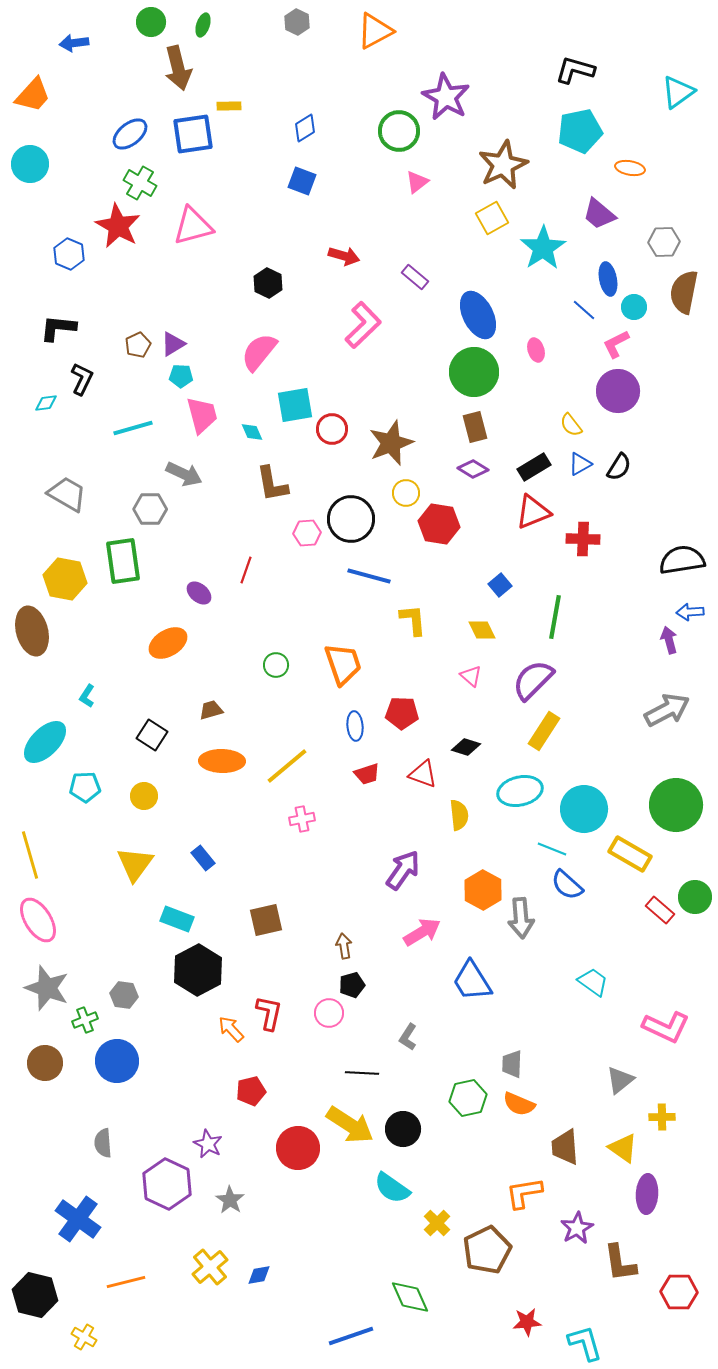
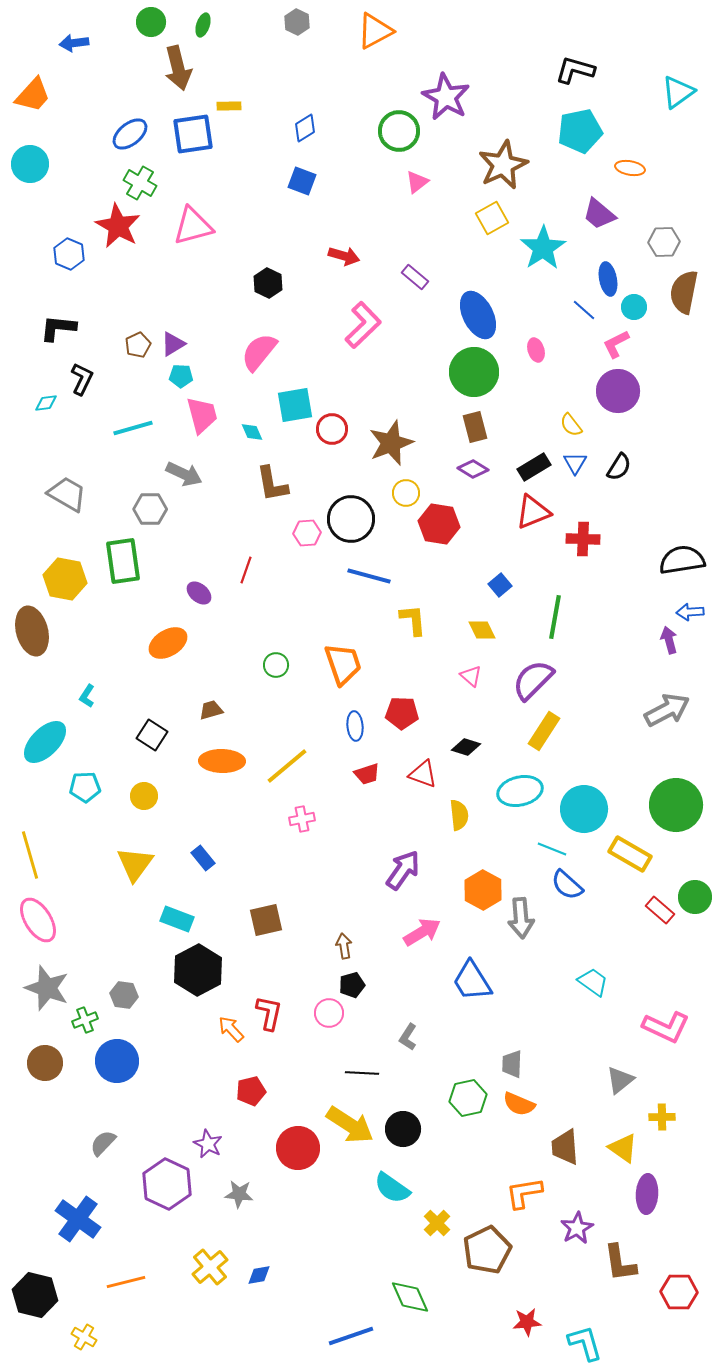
blue triangle at (580, 464): moved 5 px left, 1 px up; rotated 30 degrees counterclockwise
gray semicircle at (103, 1143): rotated 48 degrees clockwise
gray star at (230, 1200): moved 9 px right, 6 px up; rotated 28 degrees counterclockwise
